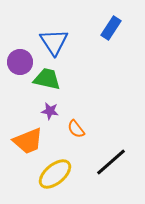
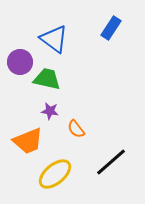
blue triangle: moved 3 px up; rotated 20 degrees counterclockwise
